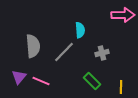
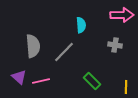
pink arrow: moved 1 px left
cyan semicircle: moved 1 px right, 5 px up
gray cross: moved 13 px right, 8 px up; rotated 24 degrees clockwise
purple triangle: rotated 28 degrees counterclockwise
pink line: rotated 36 degrees counterclockwise
yellow line: moved 5 px right
